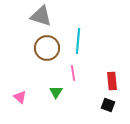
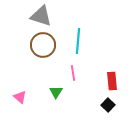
brown circle: moved 4 px left, 3 px up
black square: rotated 24 degrees clockwise
